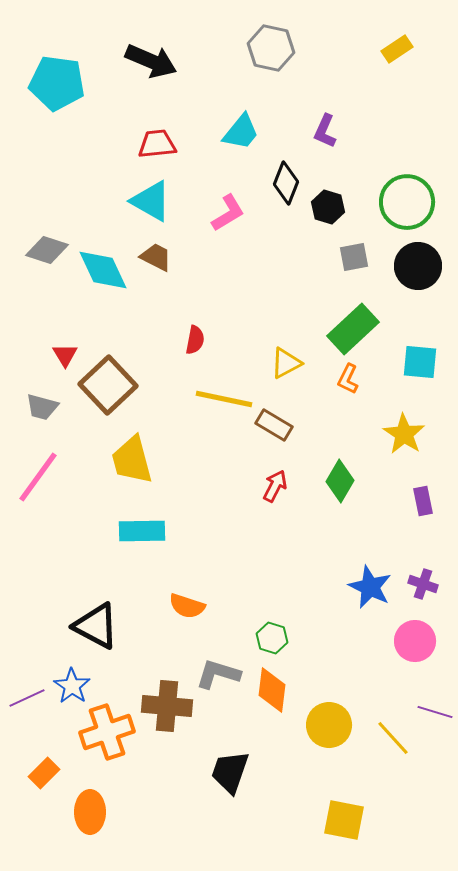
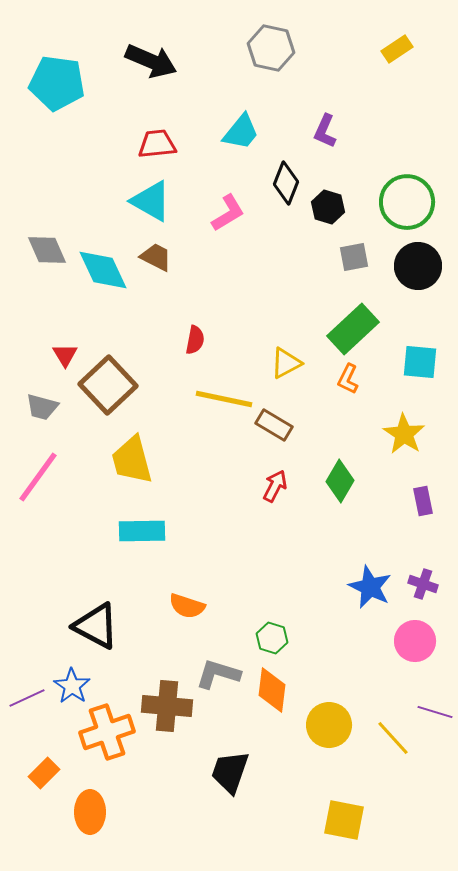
gray diamond at (47, 250): rotated 48 degrees clockwise
